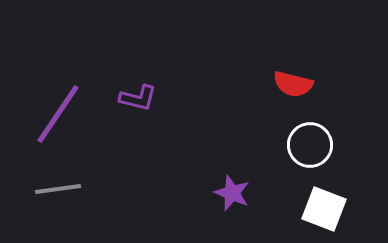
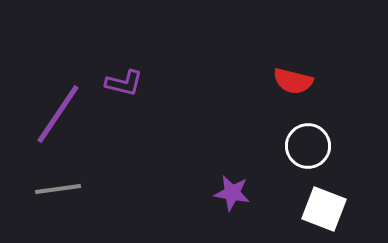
red semicircle: moved 3 px up
purple L-shape: moved 14 px left, 15 px up
white circle: moved 2 px left, 1 px down
purple star: rotated 12 degrees counterclockwise
